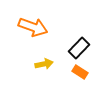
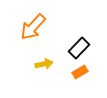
orange arrow: rotated 112 degrees clockwise
orange rectangle: rotated 63 degrees counterclockwise
